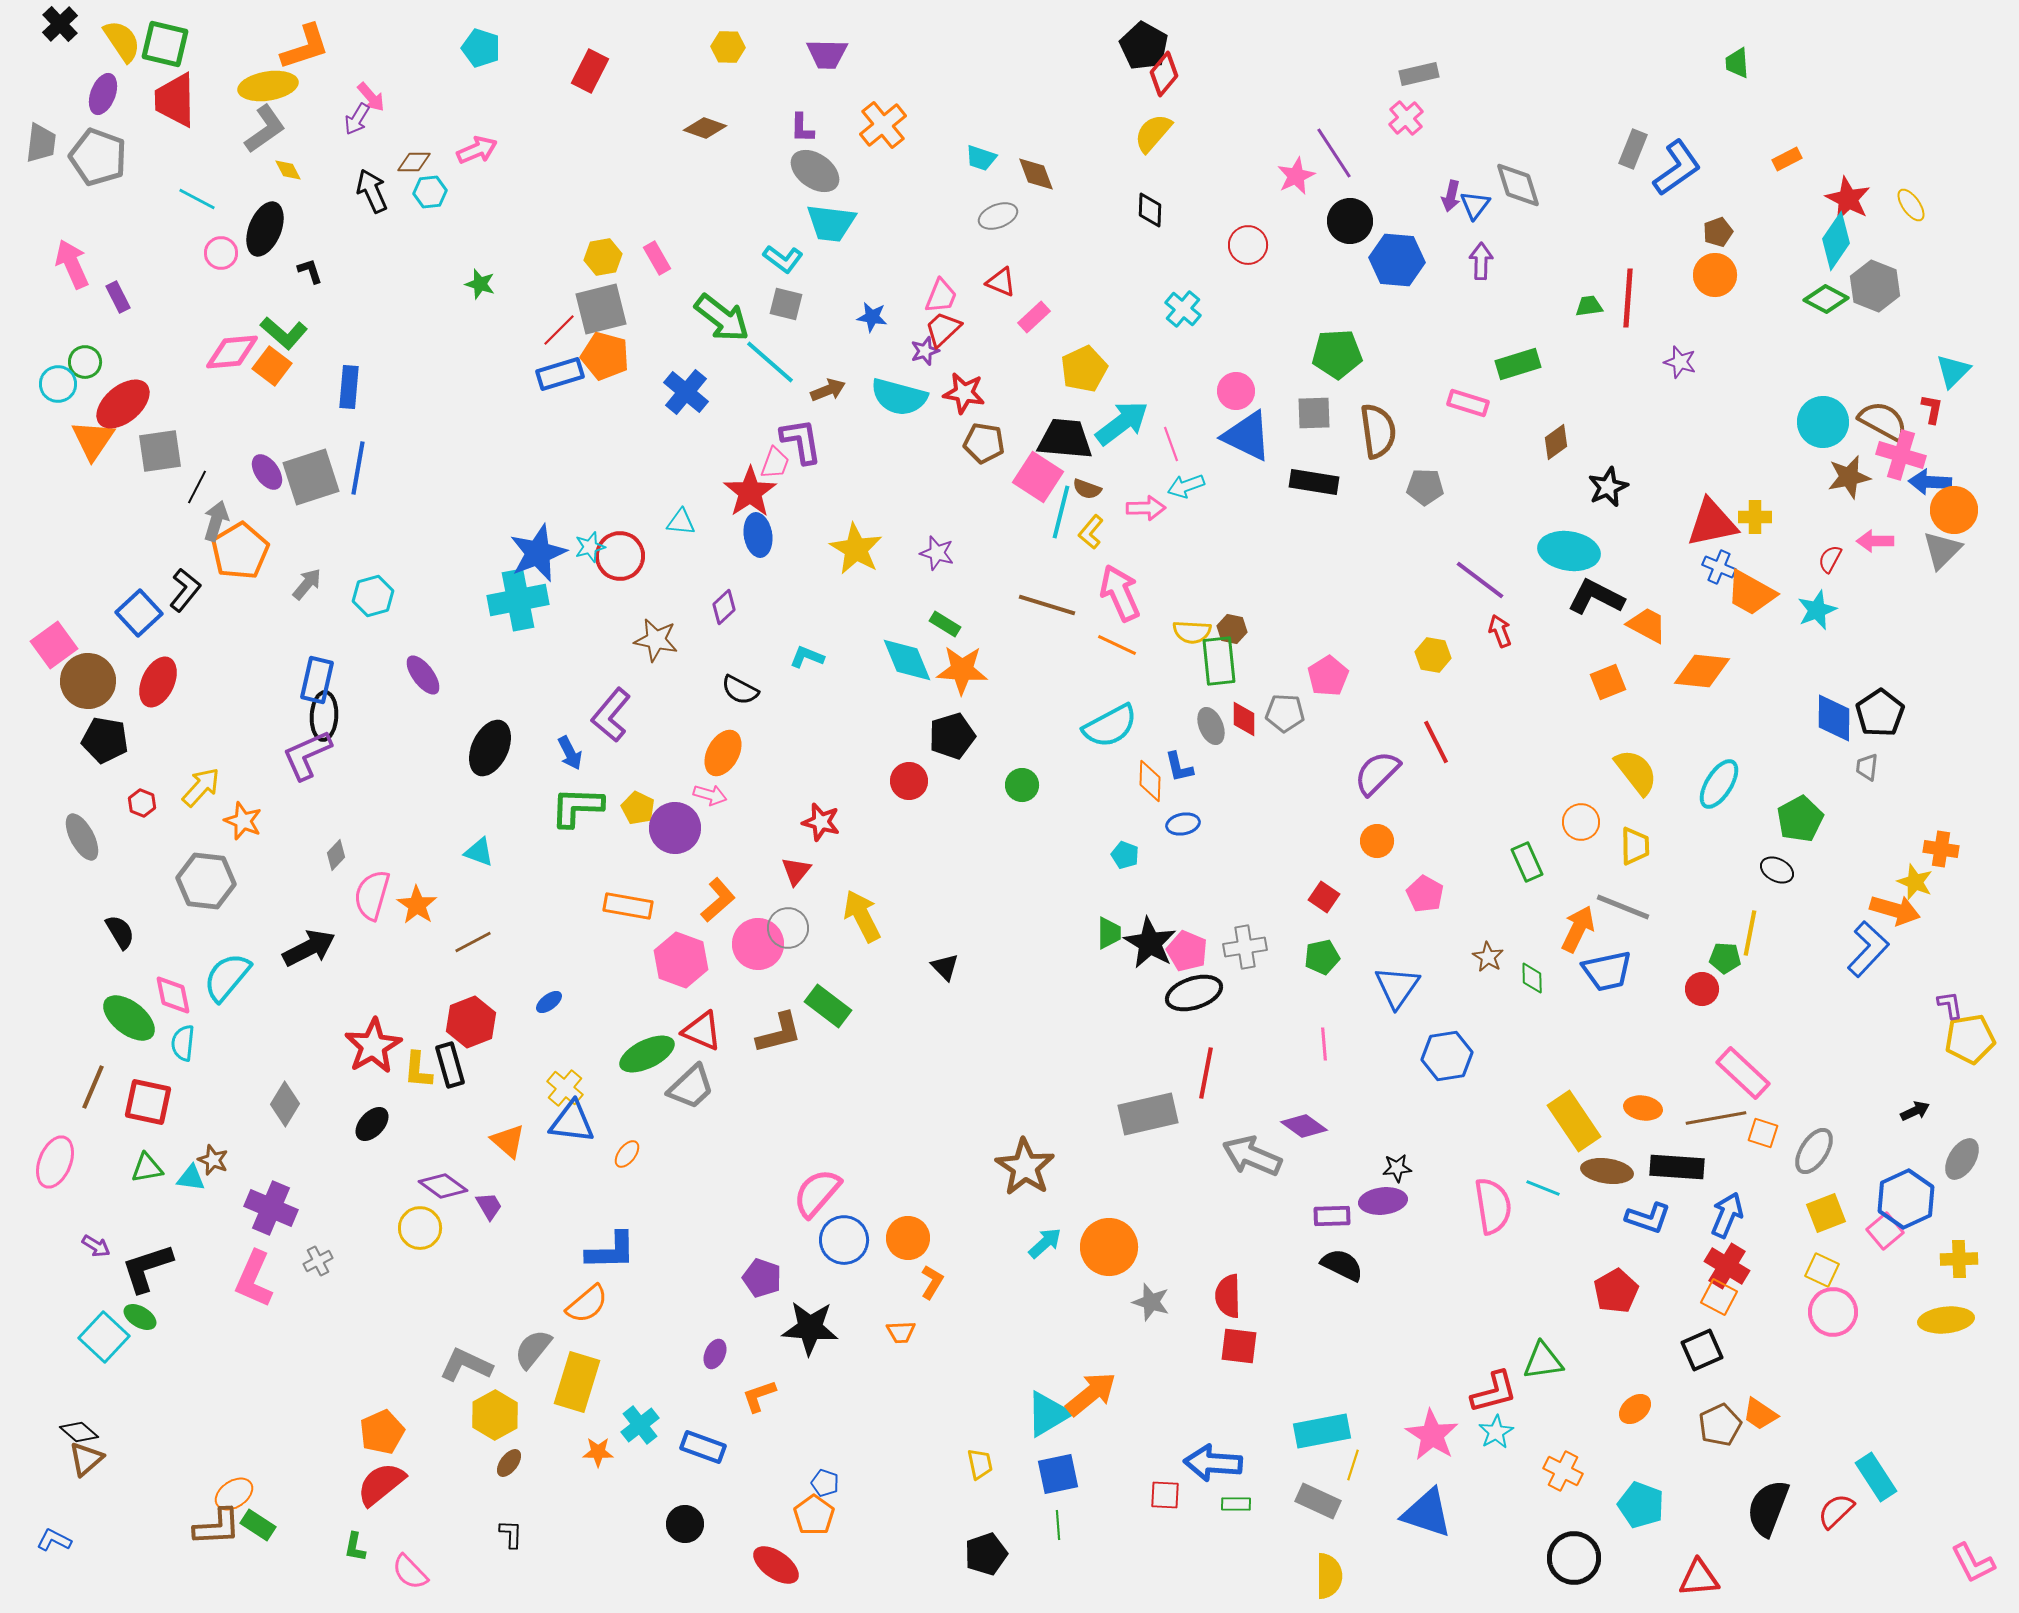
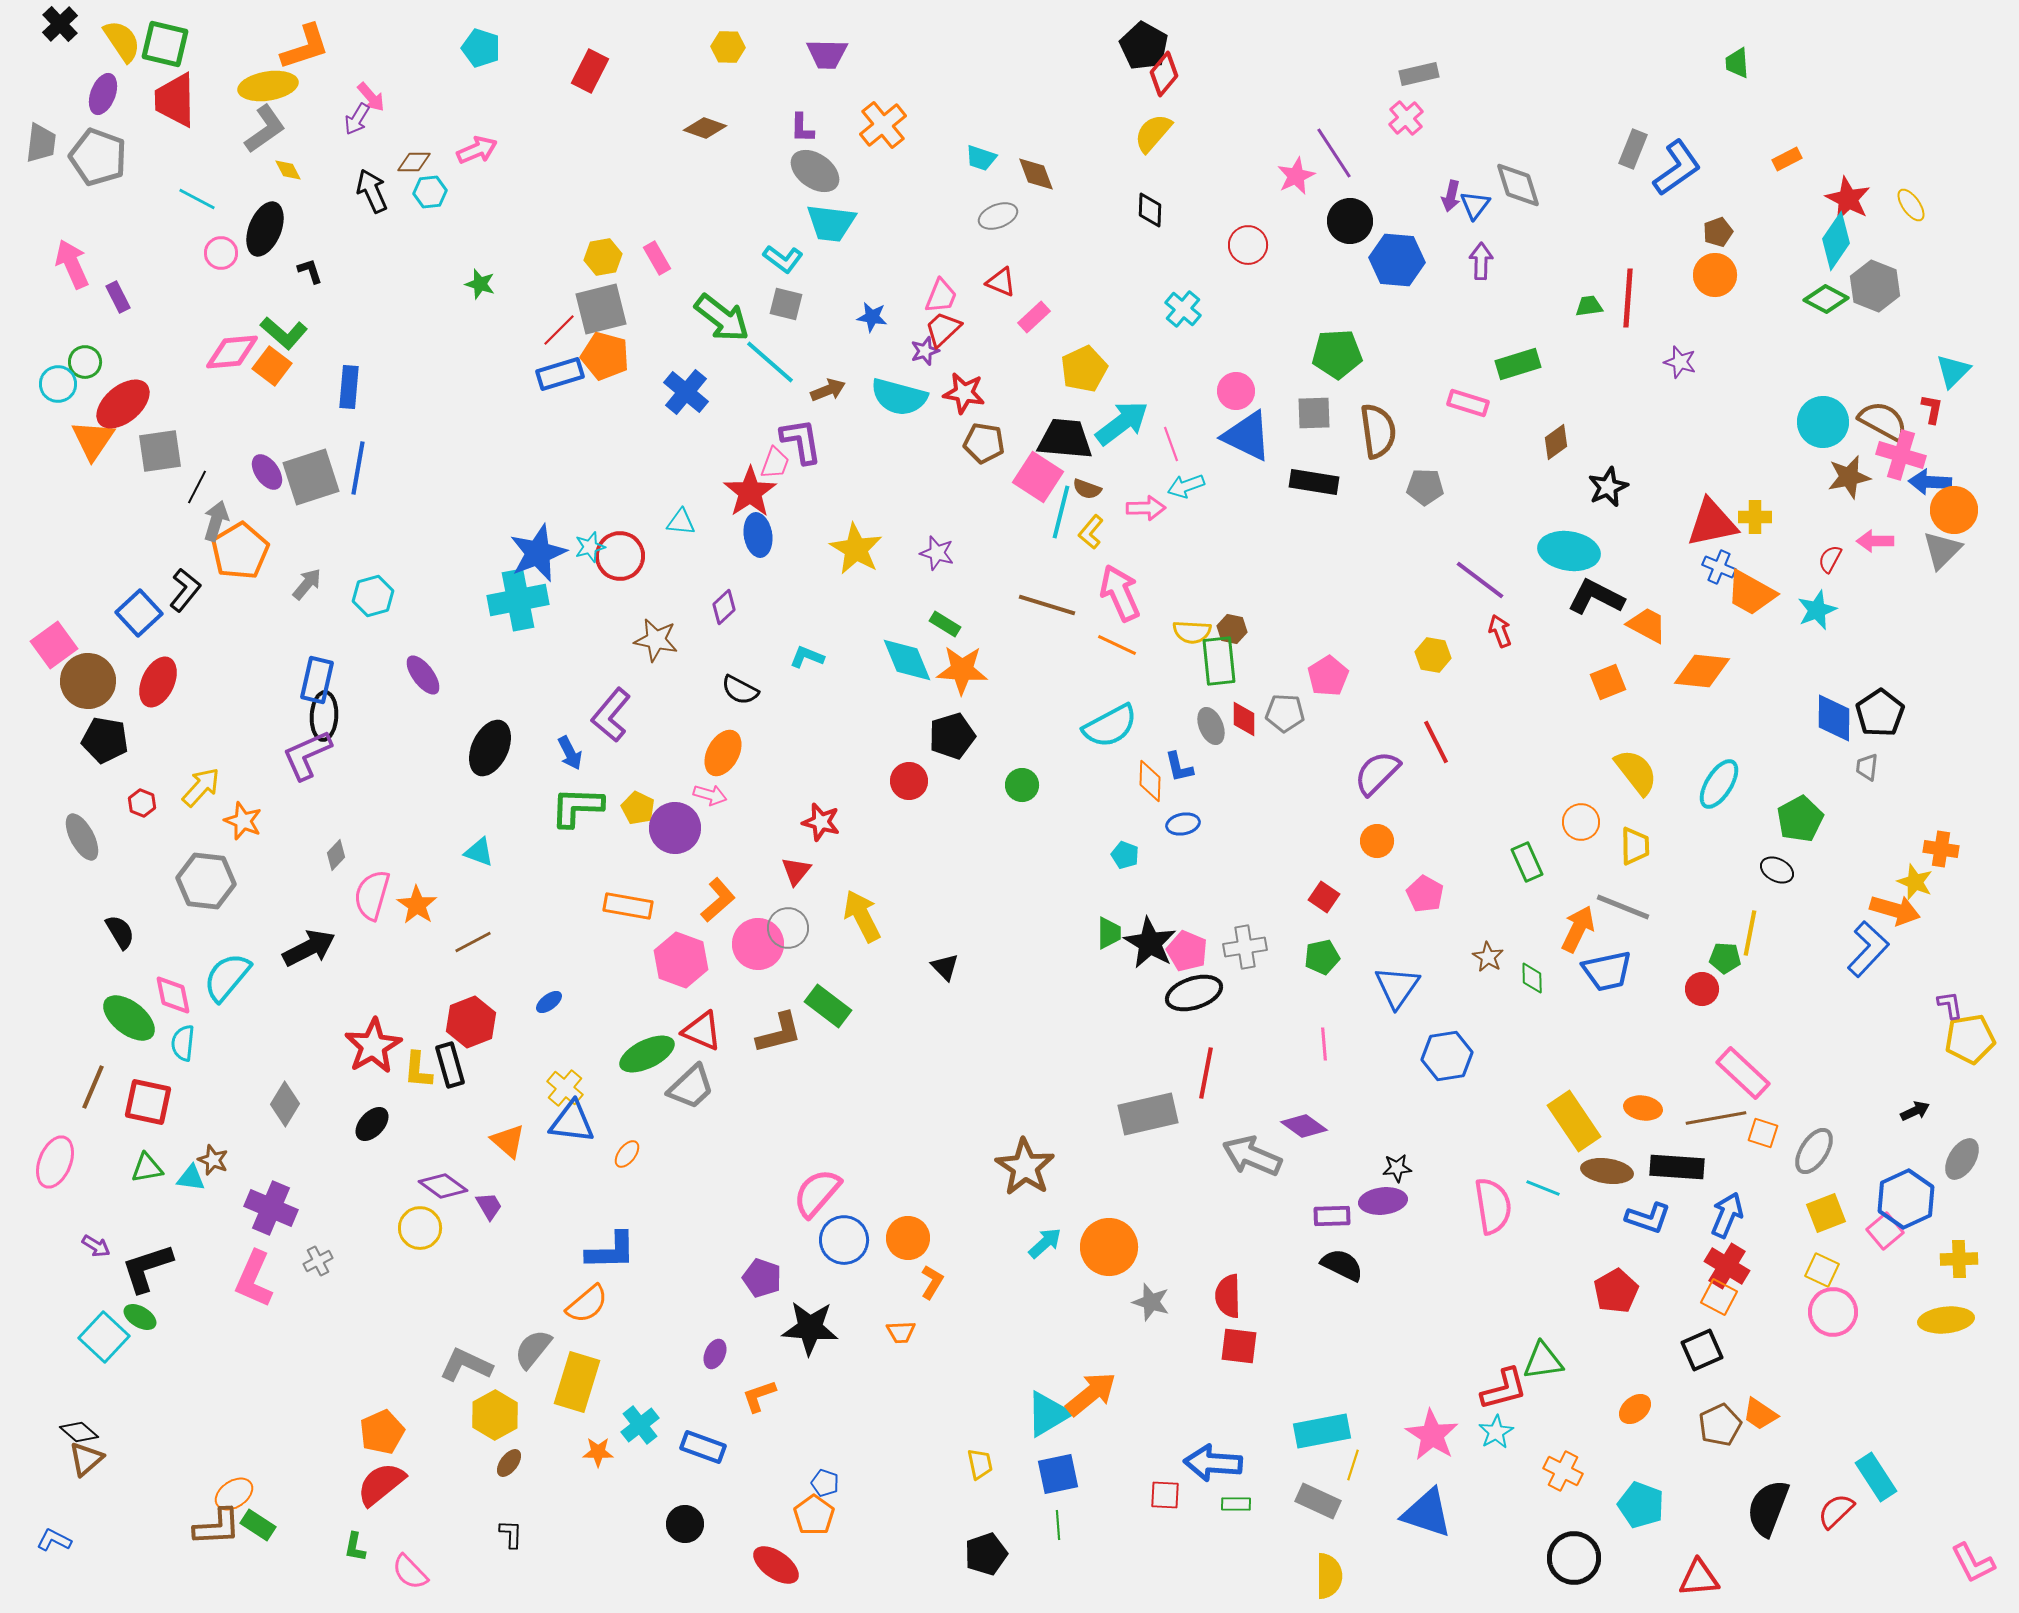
red L-shape at (1494, 1392): moved 10 px right, 3 px up
